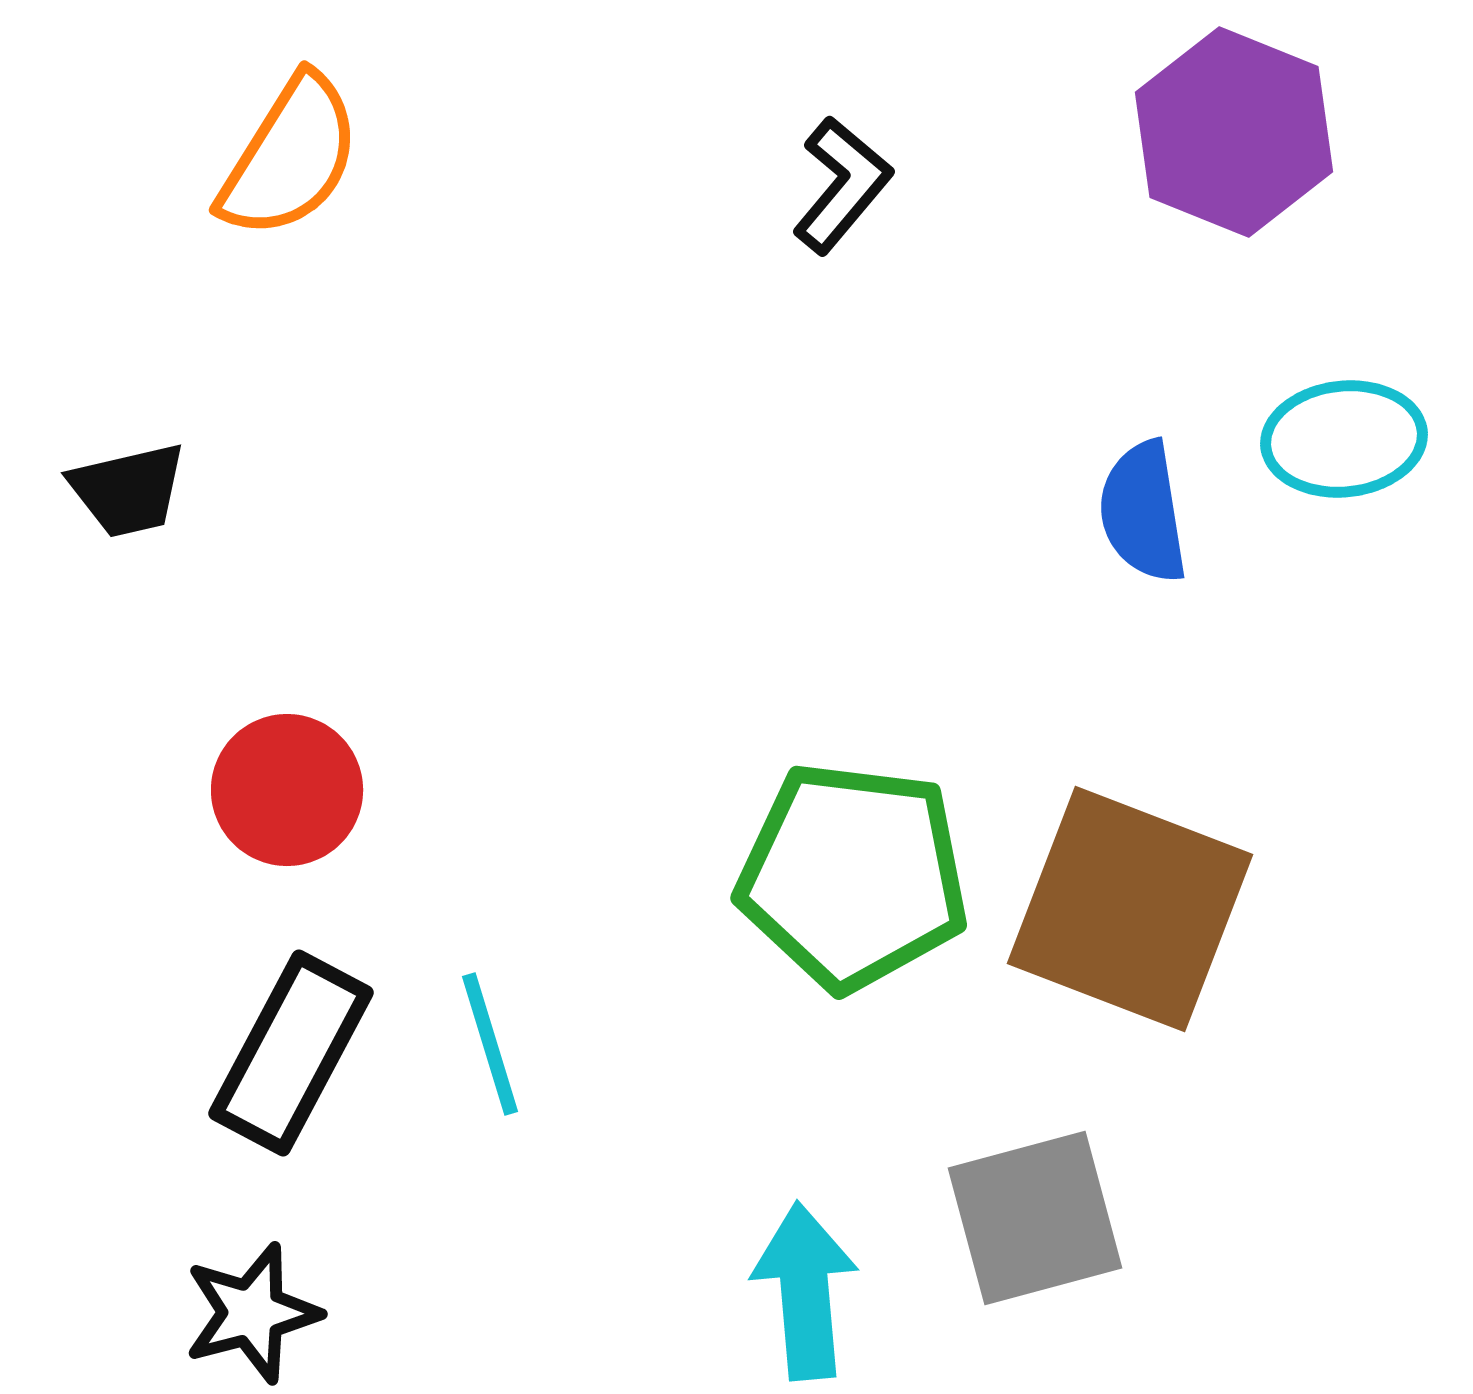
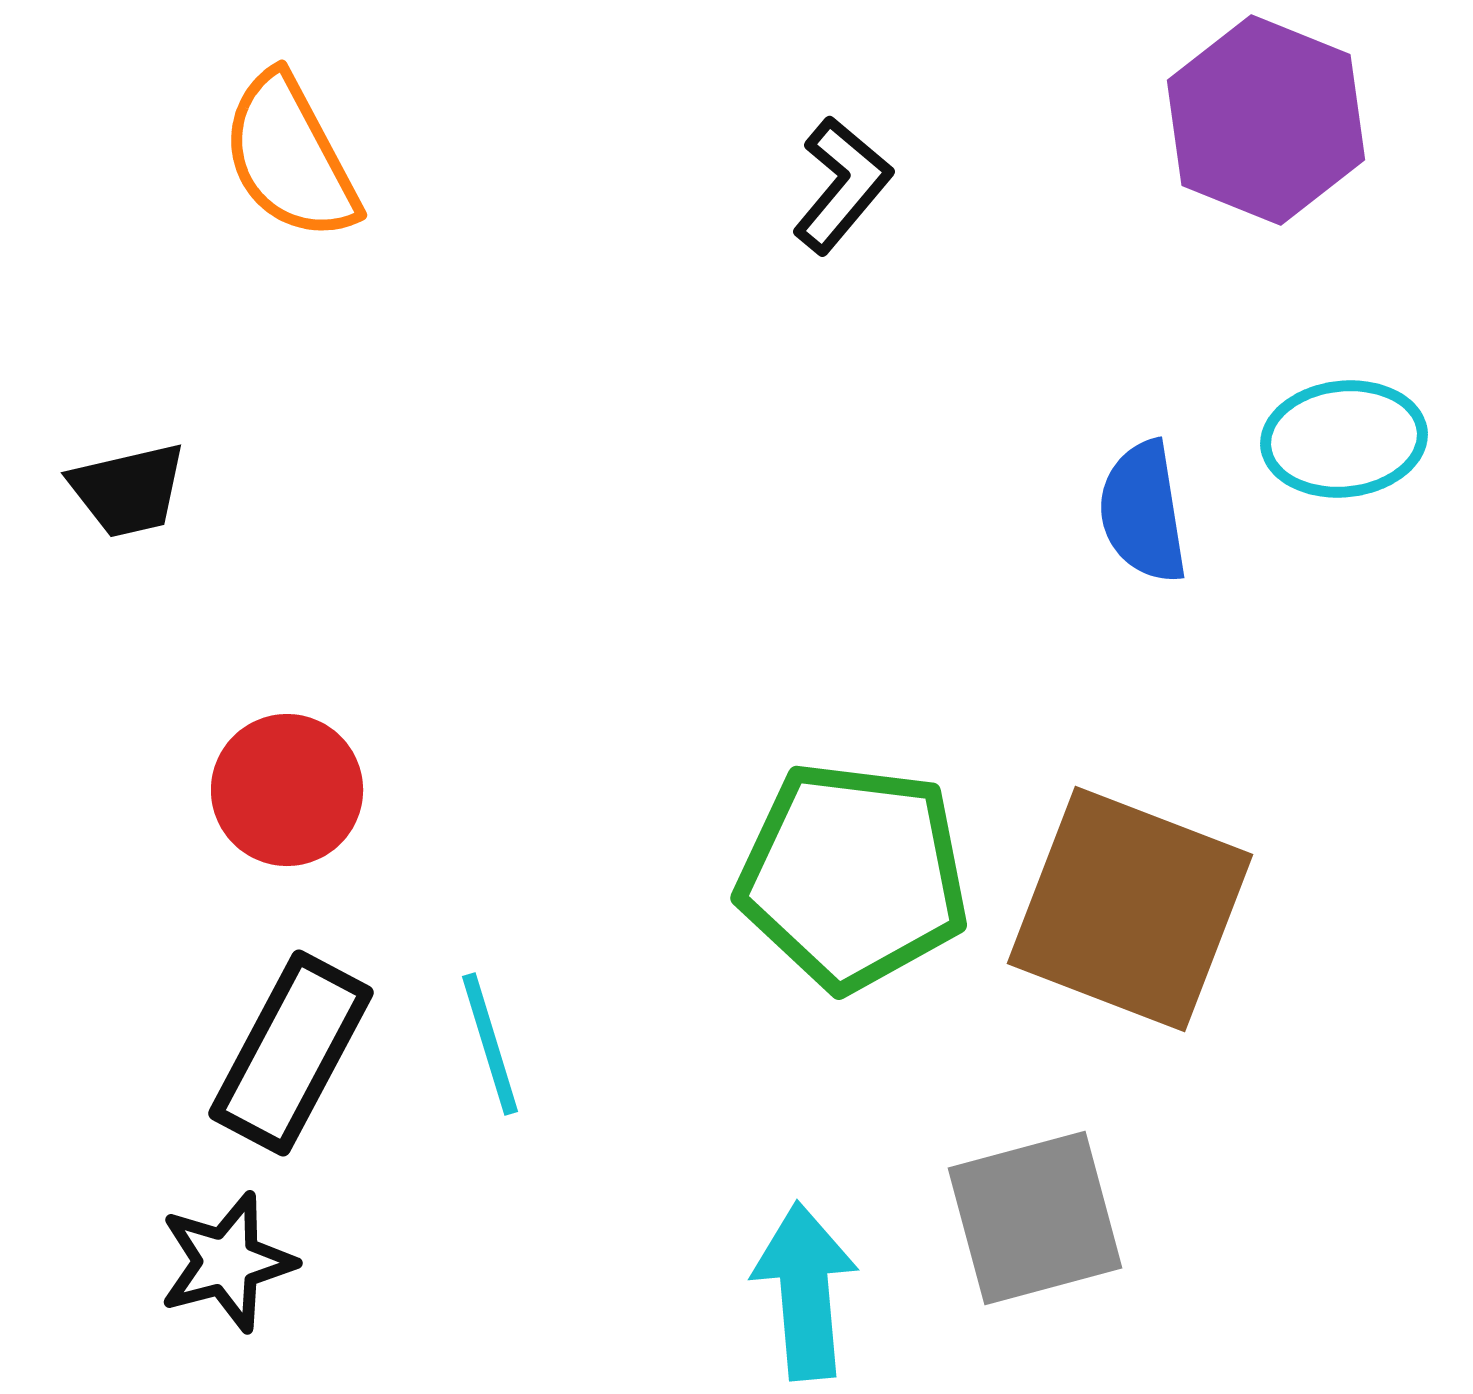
purple hexagon: moved 32 px right, 12 px up
orange semicircle: rotated 120 degrees clockwise
black star: moved 25 px left, 51 px up
